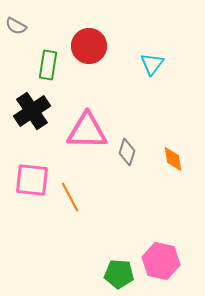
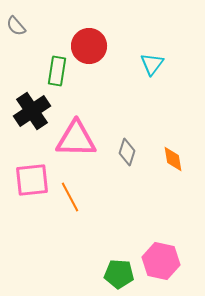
gray semicircle: rotated 20 degrees clockwise
green rectangle: moved 9 px right, 6 px down
pink triangle: moved 11 px left, 8 px down
pink square: rotated 12 degrees counterclockwise
